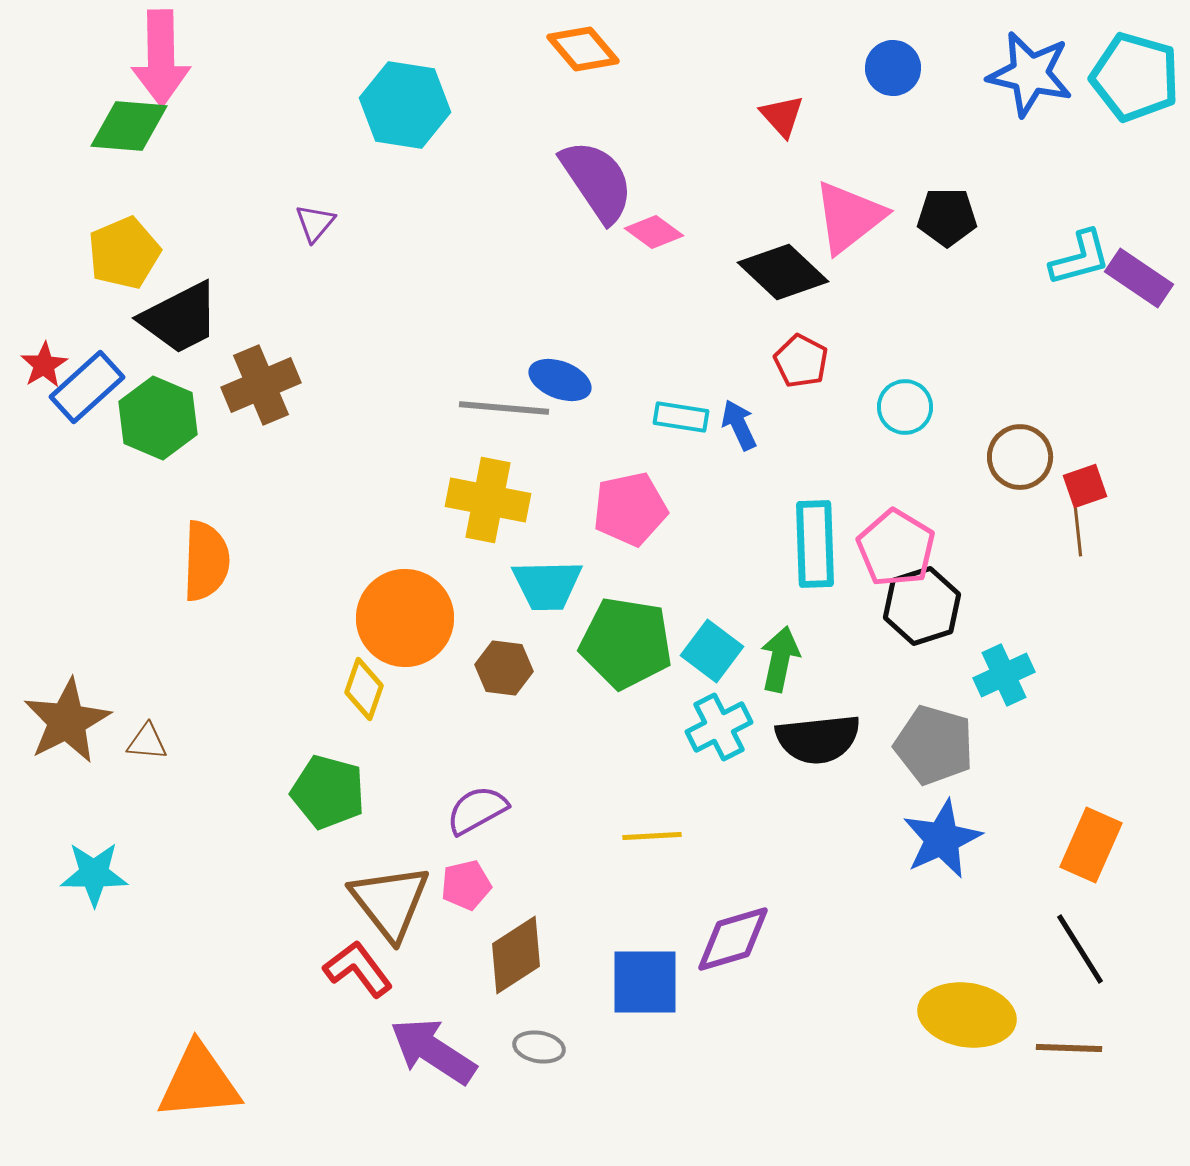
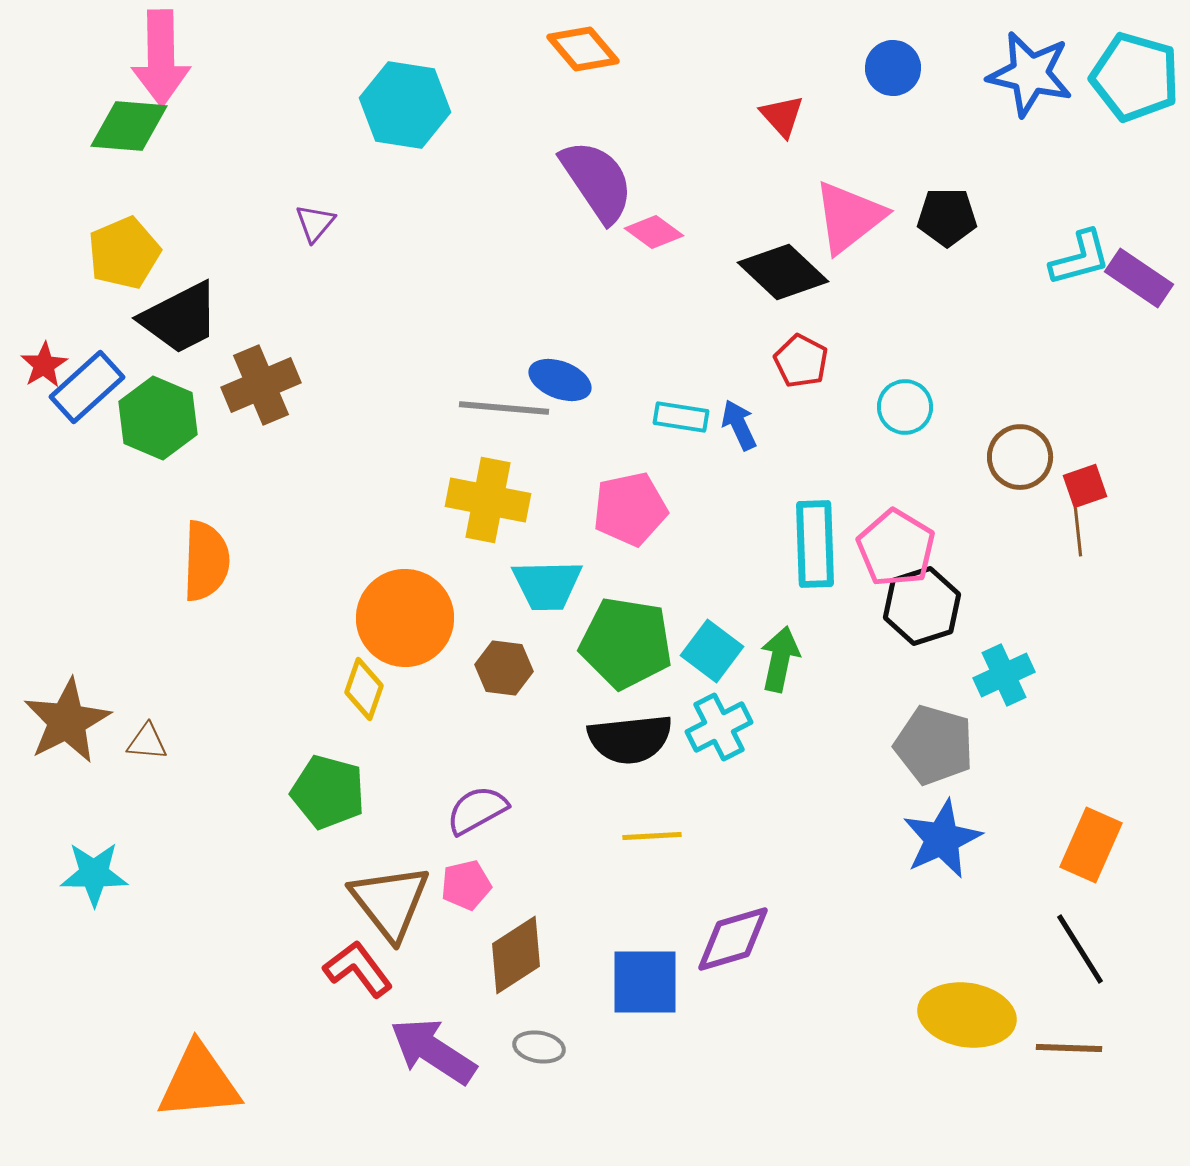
black semicircle at (818, 739): moved 188 px left
